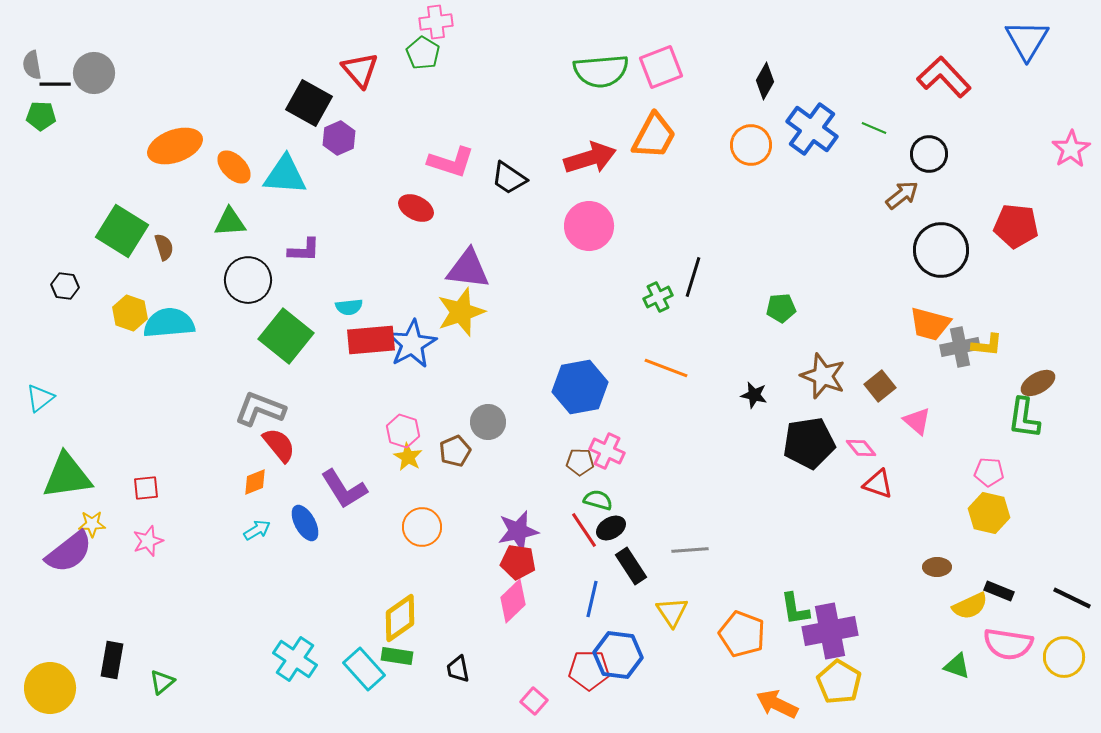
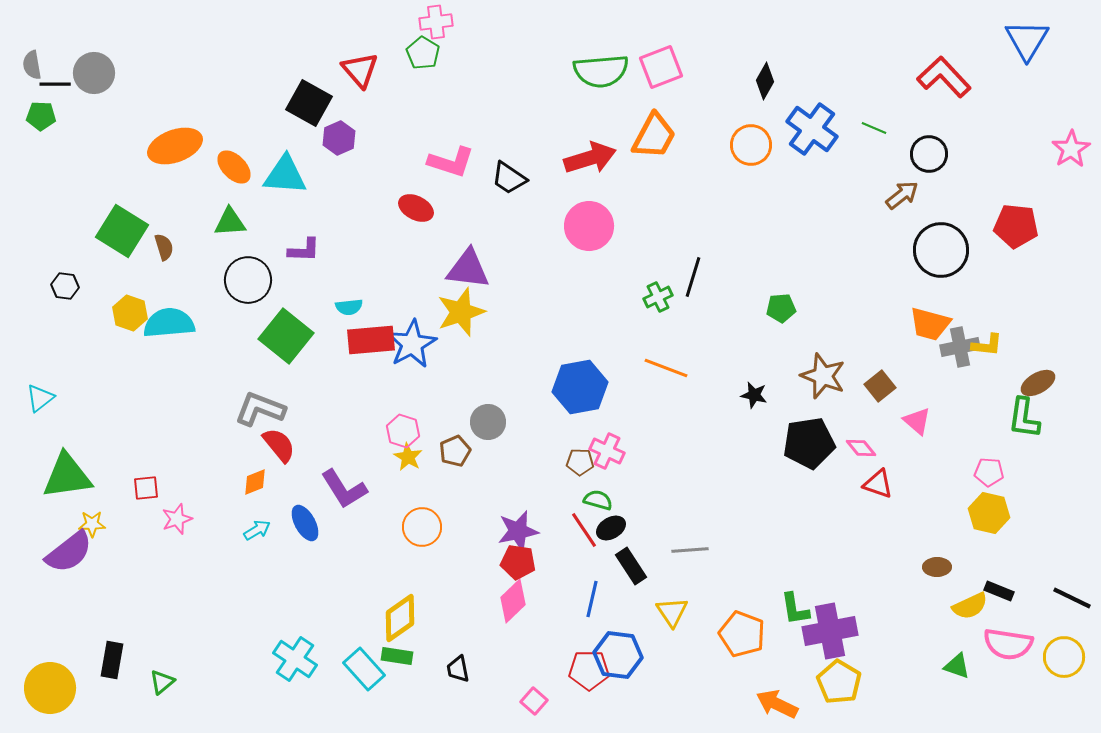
pink star at (148, 541): moved 29 px right, 22 px up
